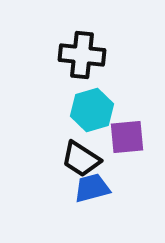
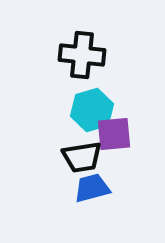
purple square: moved 13 px left, 3 px up
black trapezoid: moved 1 px right, 2 px up; rotated 42 degrees counterclockwise
